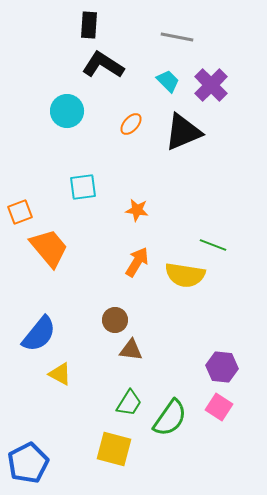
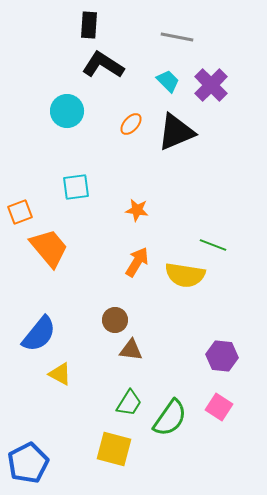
black triangle: moved 7 px left
cyan square: moved 7 px left
purple hexagon: moved 11 px up
